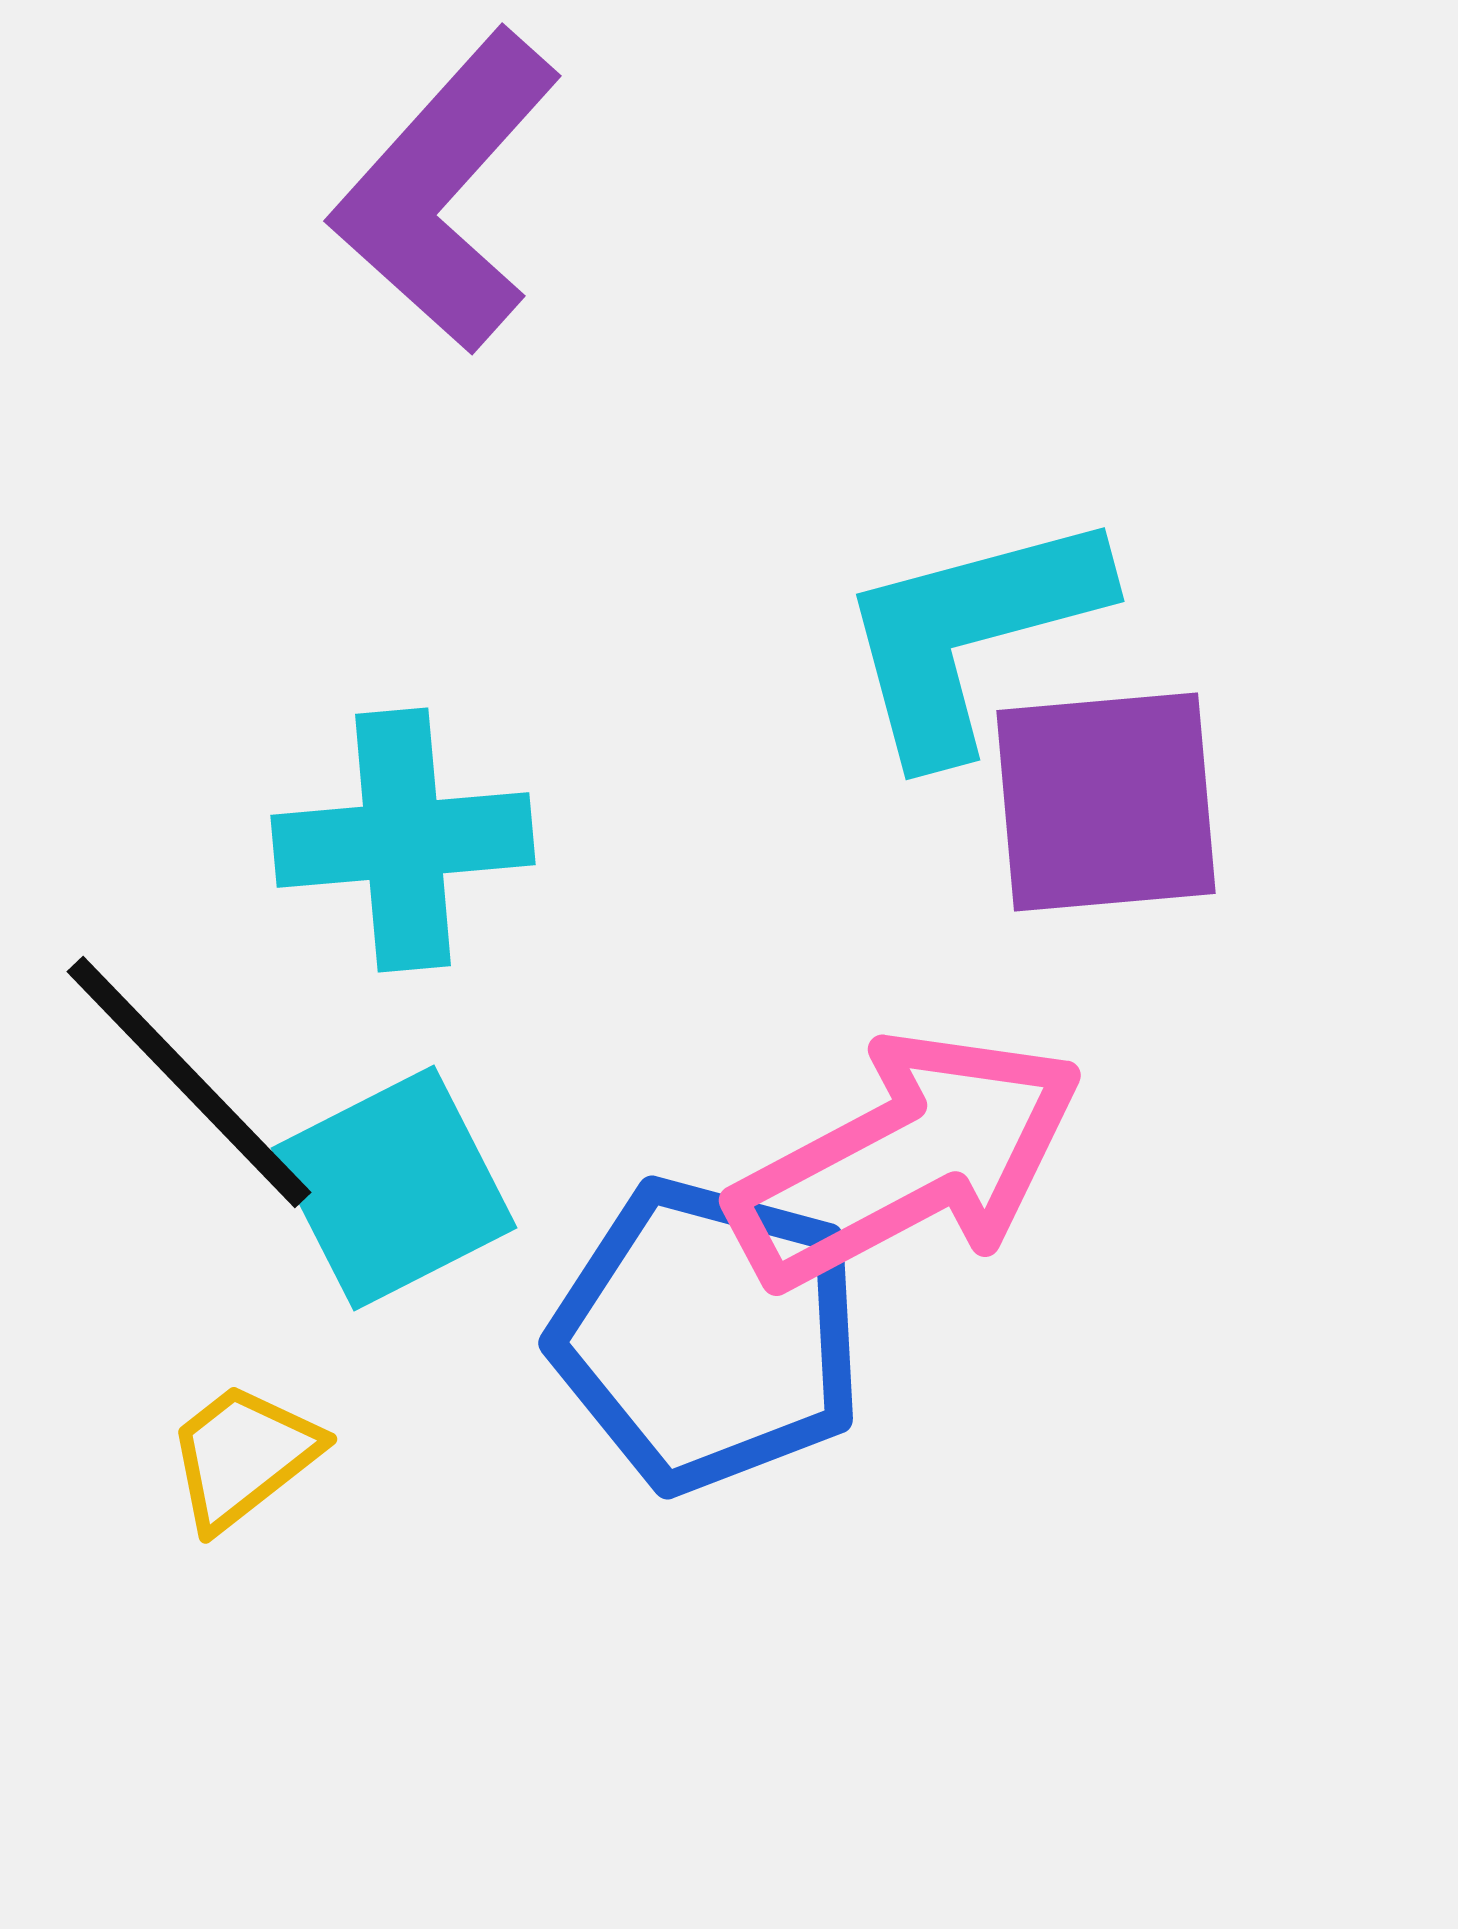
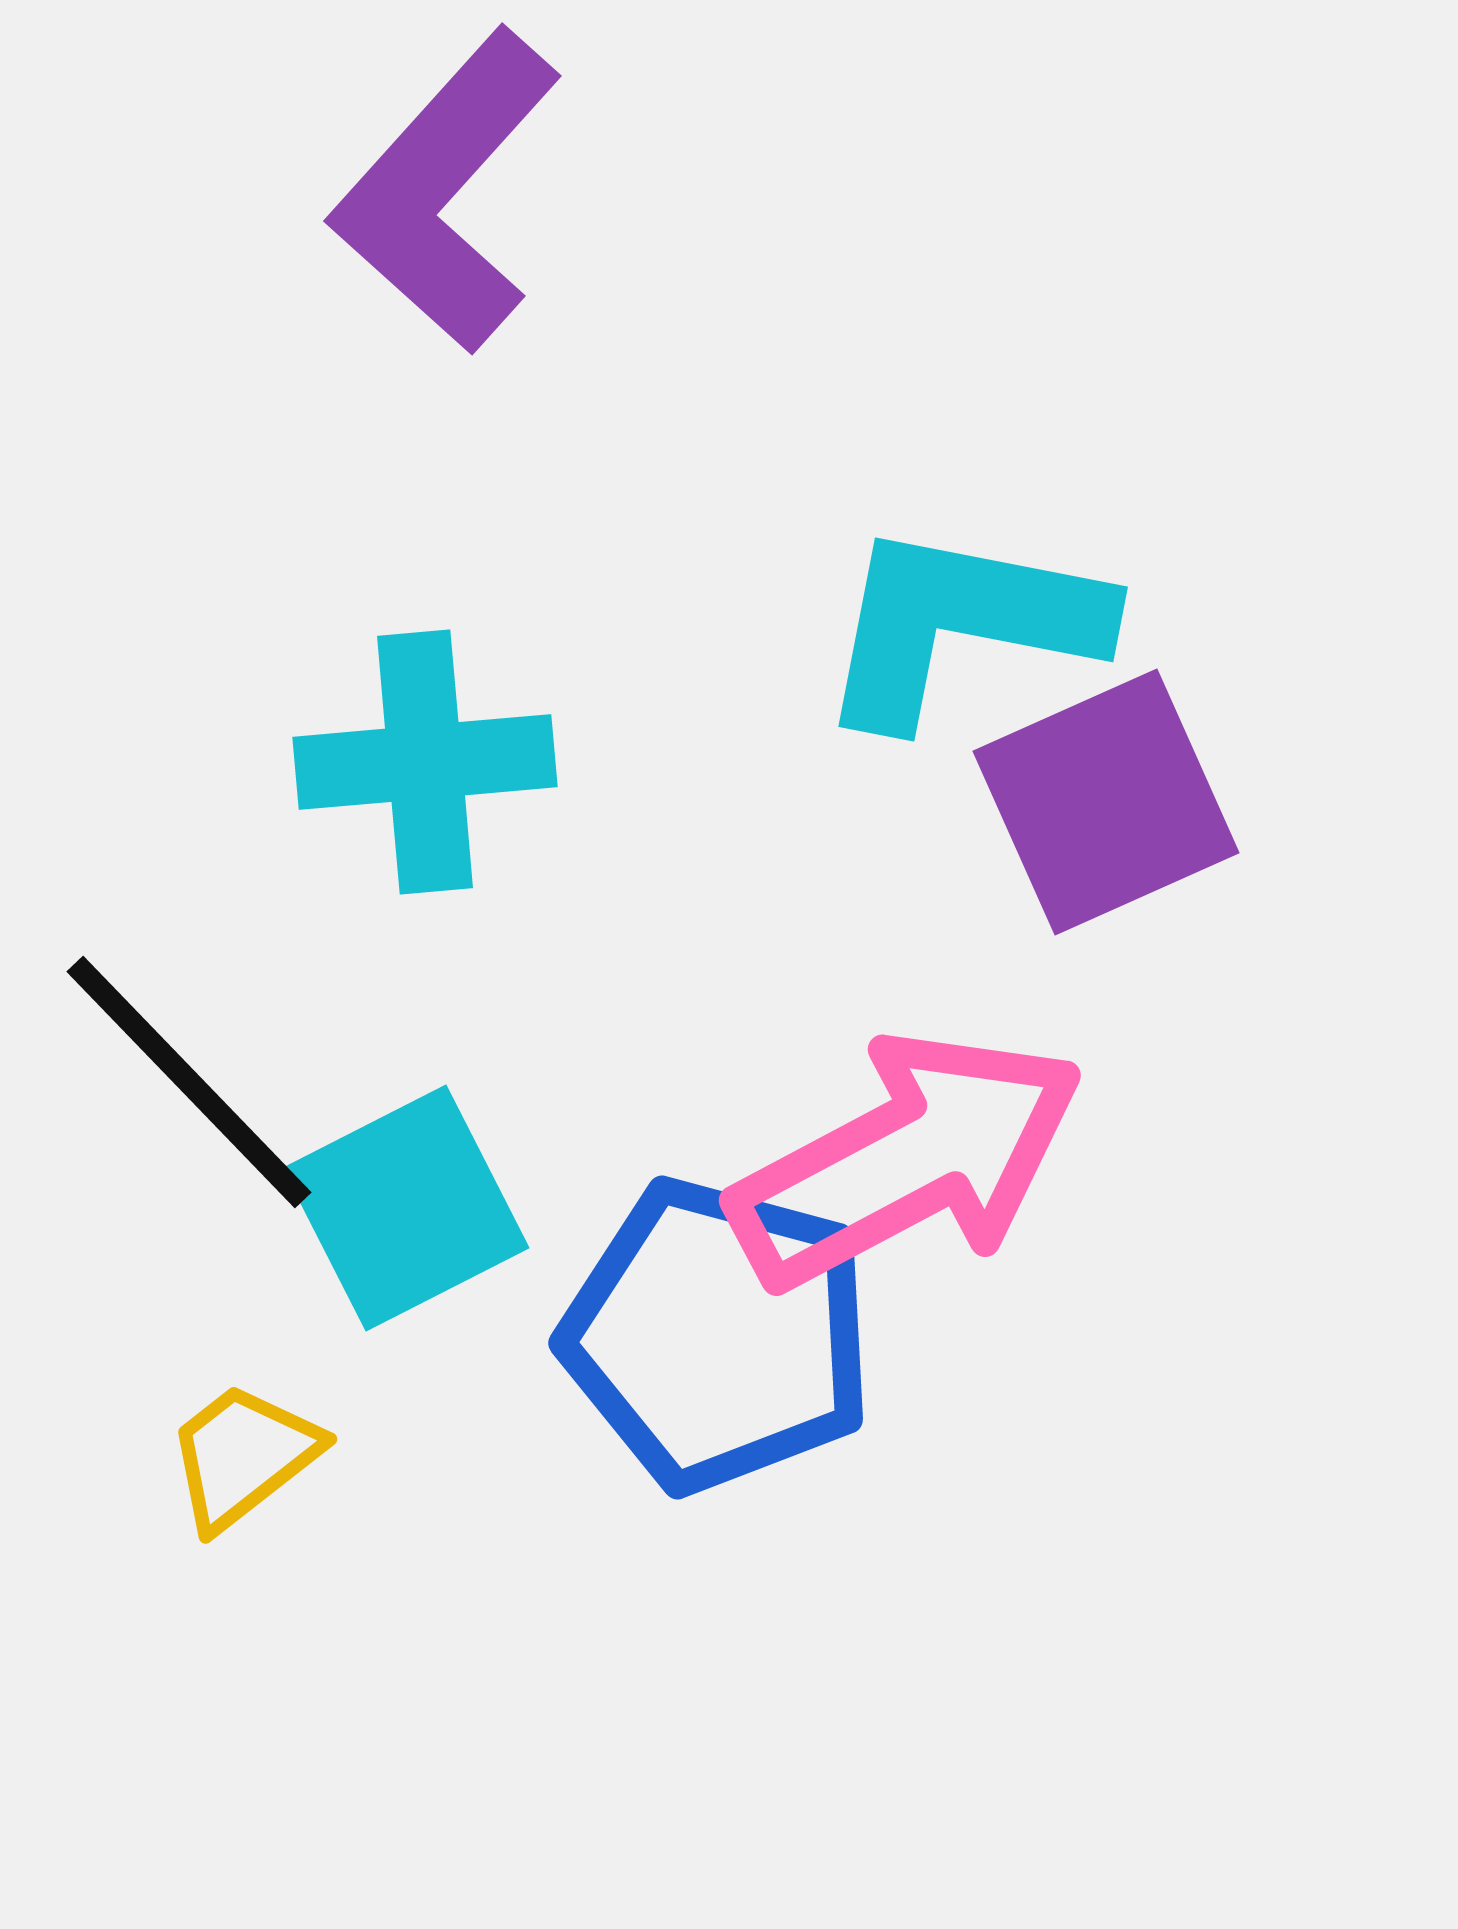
cyan L-shape: moved 10 px left, 10 px up; rotated 26 degrees clockwise
purple square: rotated 19 degrees counterclockwise
cyan cross: moved 22 px right, 78 px up
cyan square: moved 12 px right, 20 px down
blue pentagon: moved 10 px right
